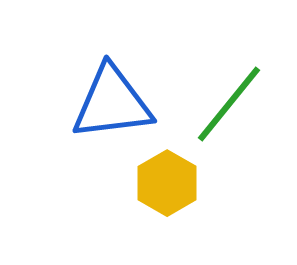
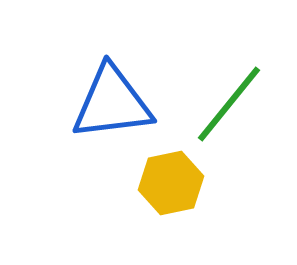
yellow hexagon: moved 4 px right; rotated 18 degrees clockwise
